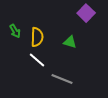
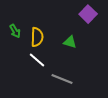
purple square: moved 2 px right, 1 px down
